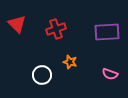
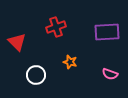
red triangle: moved 18 px down
red cross: moved 2 px up
white circle: moved 6 px left
